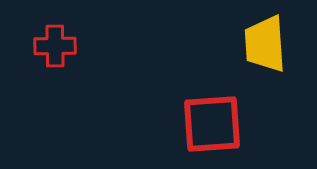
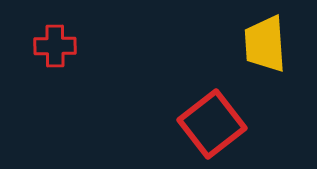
red square: rotated 34 degrees counterclockwise
